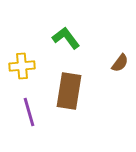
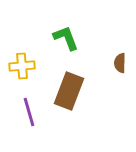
green L-shape: rotated 16 degrees clockwise
brown semicircle: rotated 144 degrees clockwise
brown rectangle: rotated 12 degrees clockwise
